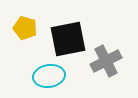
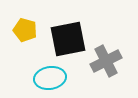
yellow pentagon: moved 2 px down
cyan ellipse: moved 1 px right, 2 px down
